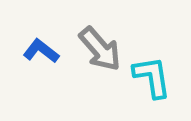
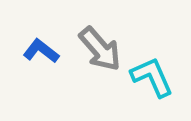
cyan L-shape: rotated 15 degrees counterclockwise
